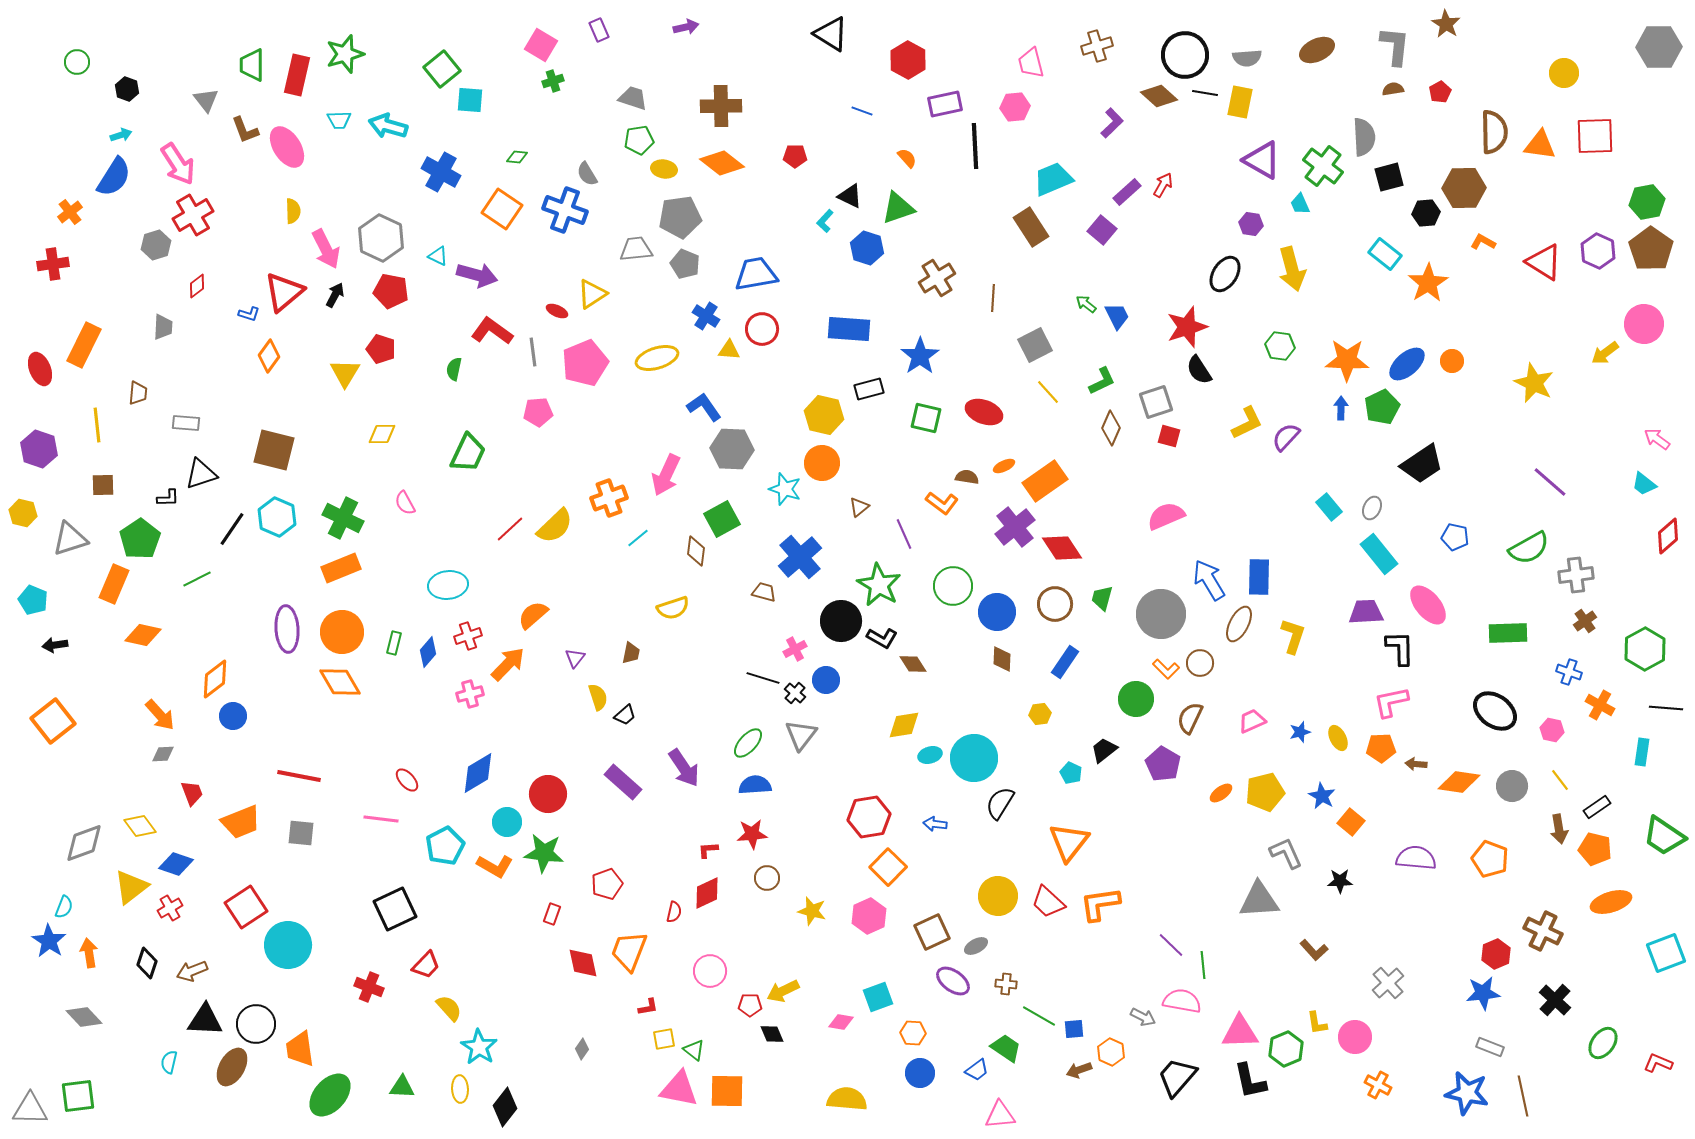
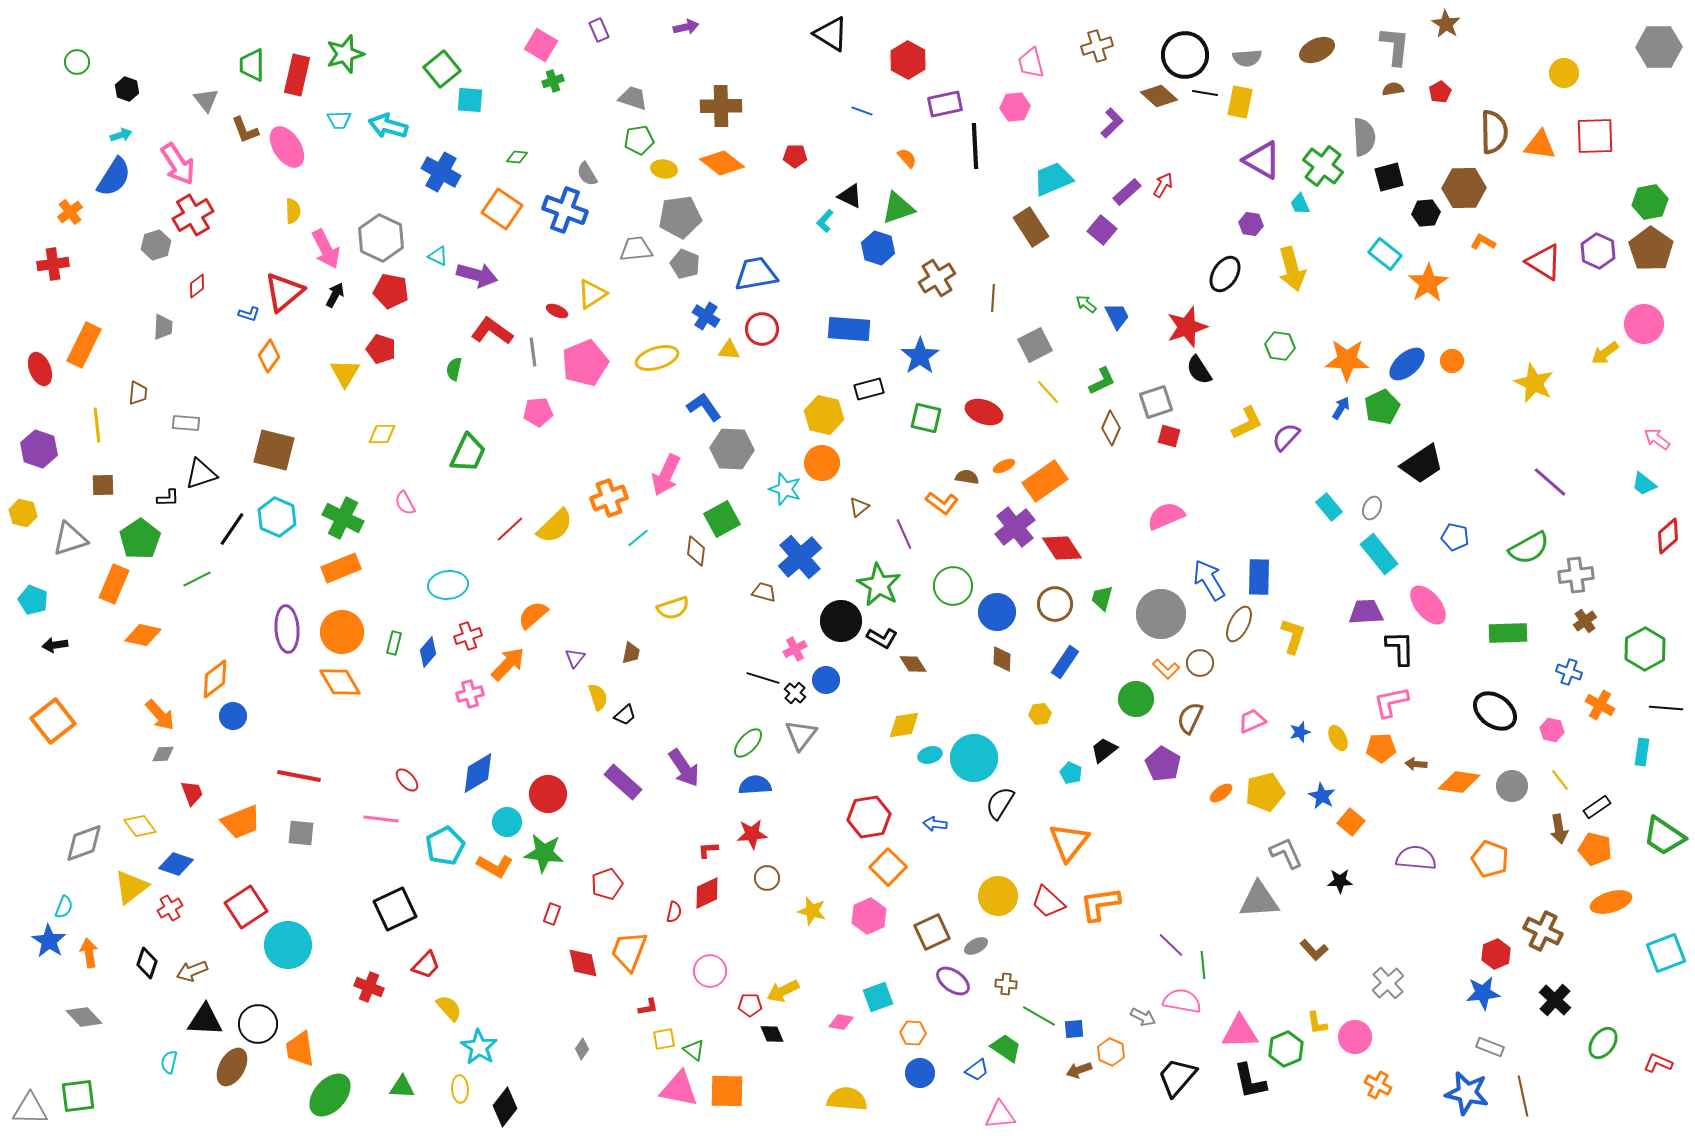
green hexagon at (1647, 202): moved 3 px right
blue hexagon at (867, 248): moved 11 px right
blue arrow at (1341, 408): rotated 30 degrees clockwise
black circle at (256, 1024): moved 2 px right
